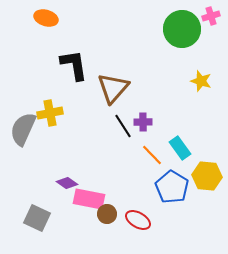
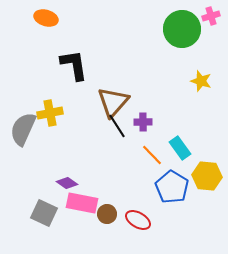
brown triangle: moved 14 px down
black line: moved 6 px left
pink rectangle: moved 7 px left, 4 px down
gray square: moved 7 px right, 5 px up
